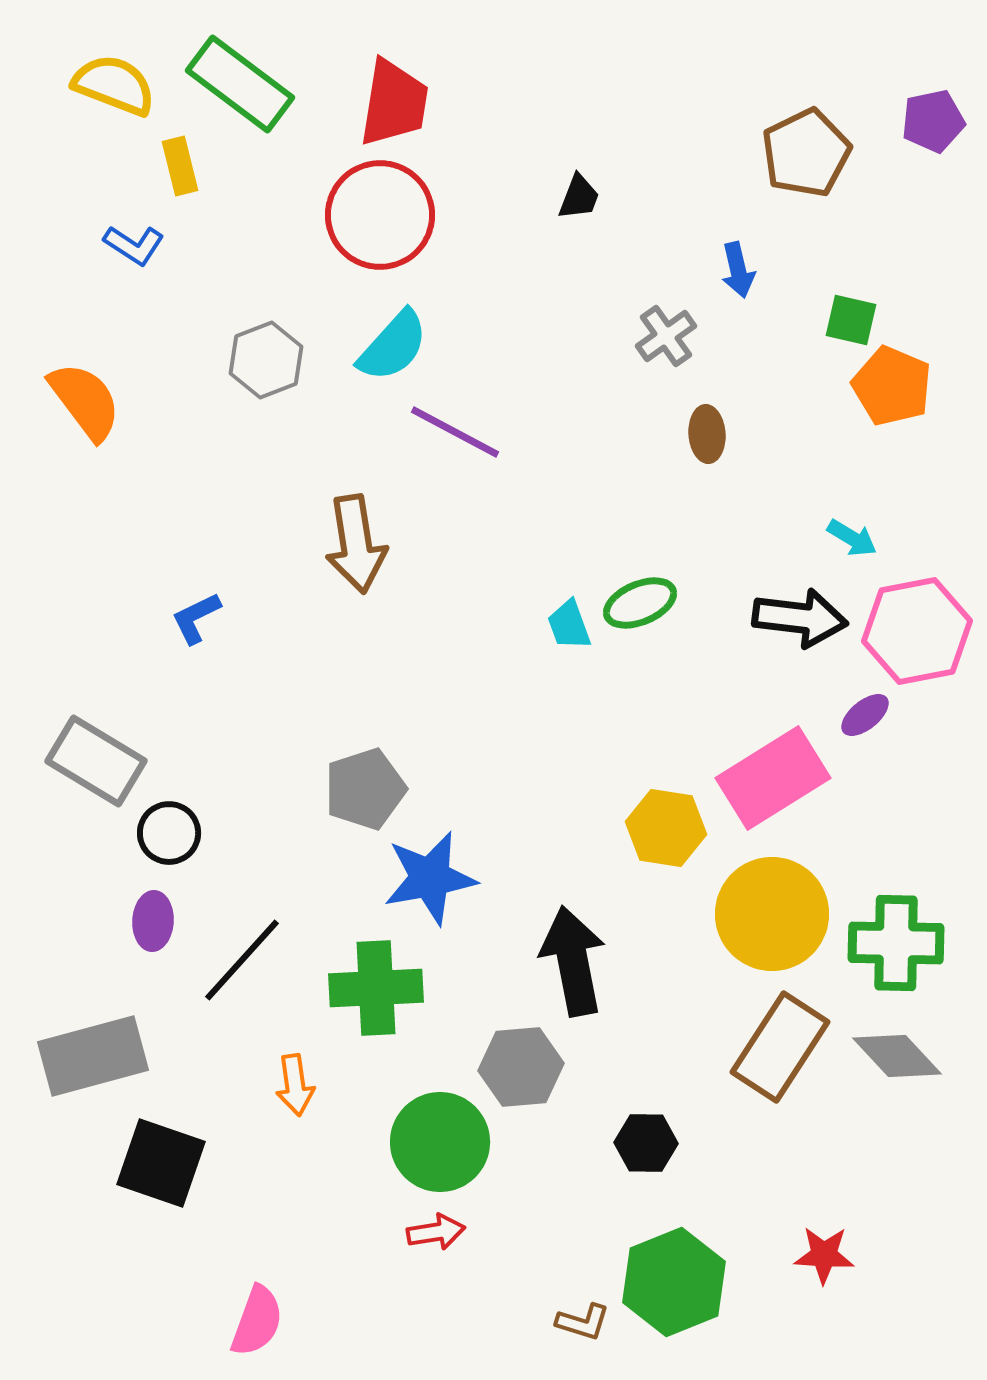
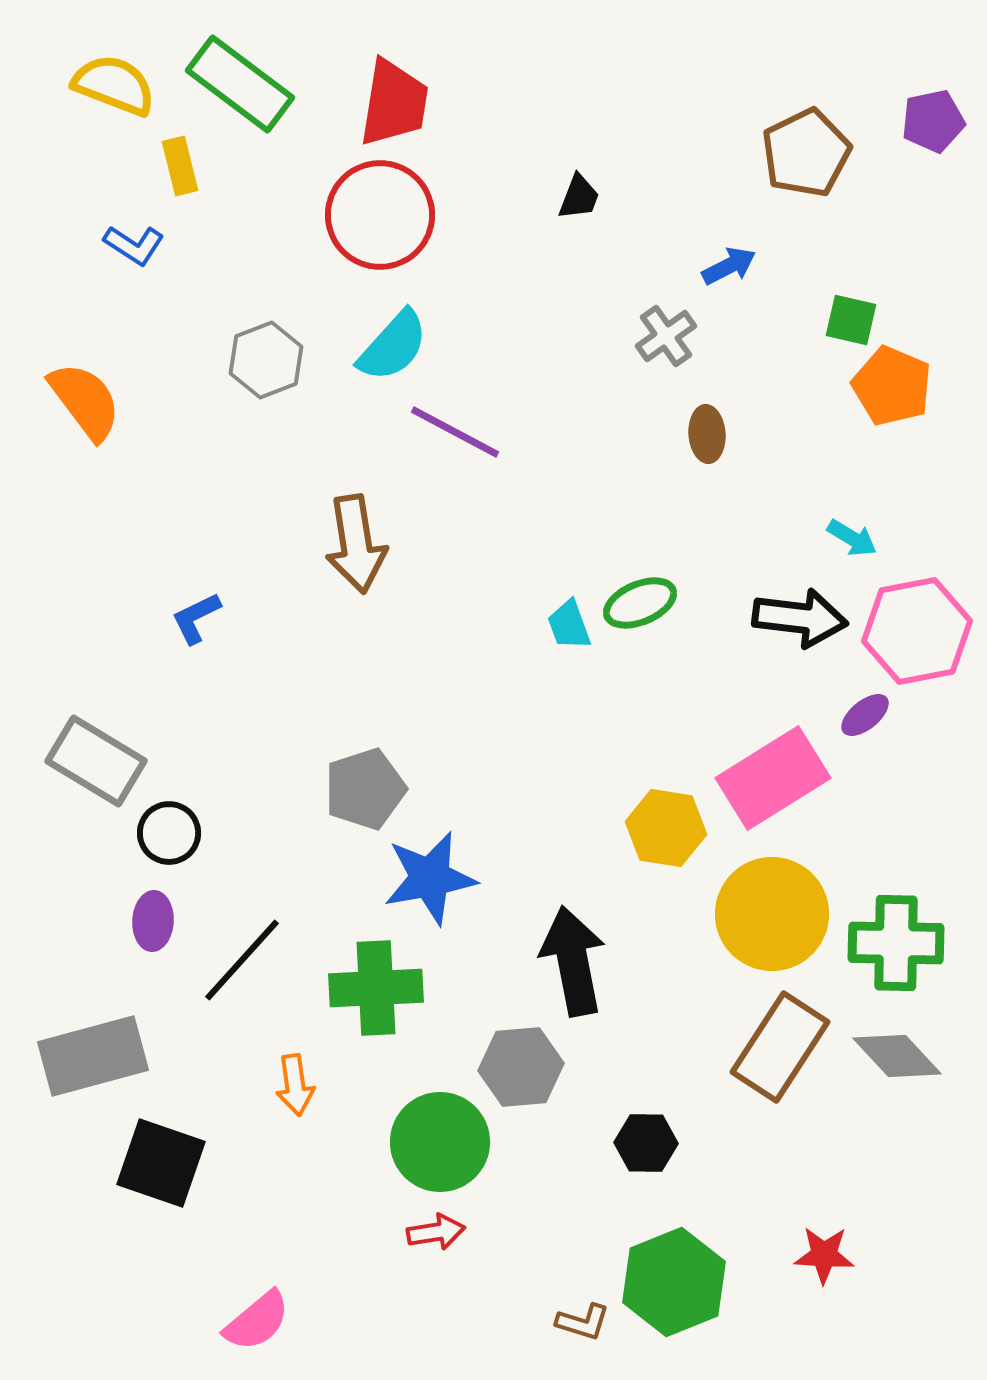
blue arrow at (738, 270): moved 9 px left, 4 px up; rotated 104 degrees counterclockwise
pink semicircle at (257, 1321): rotated 30 degrees clockwise
